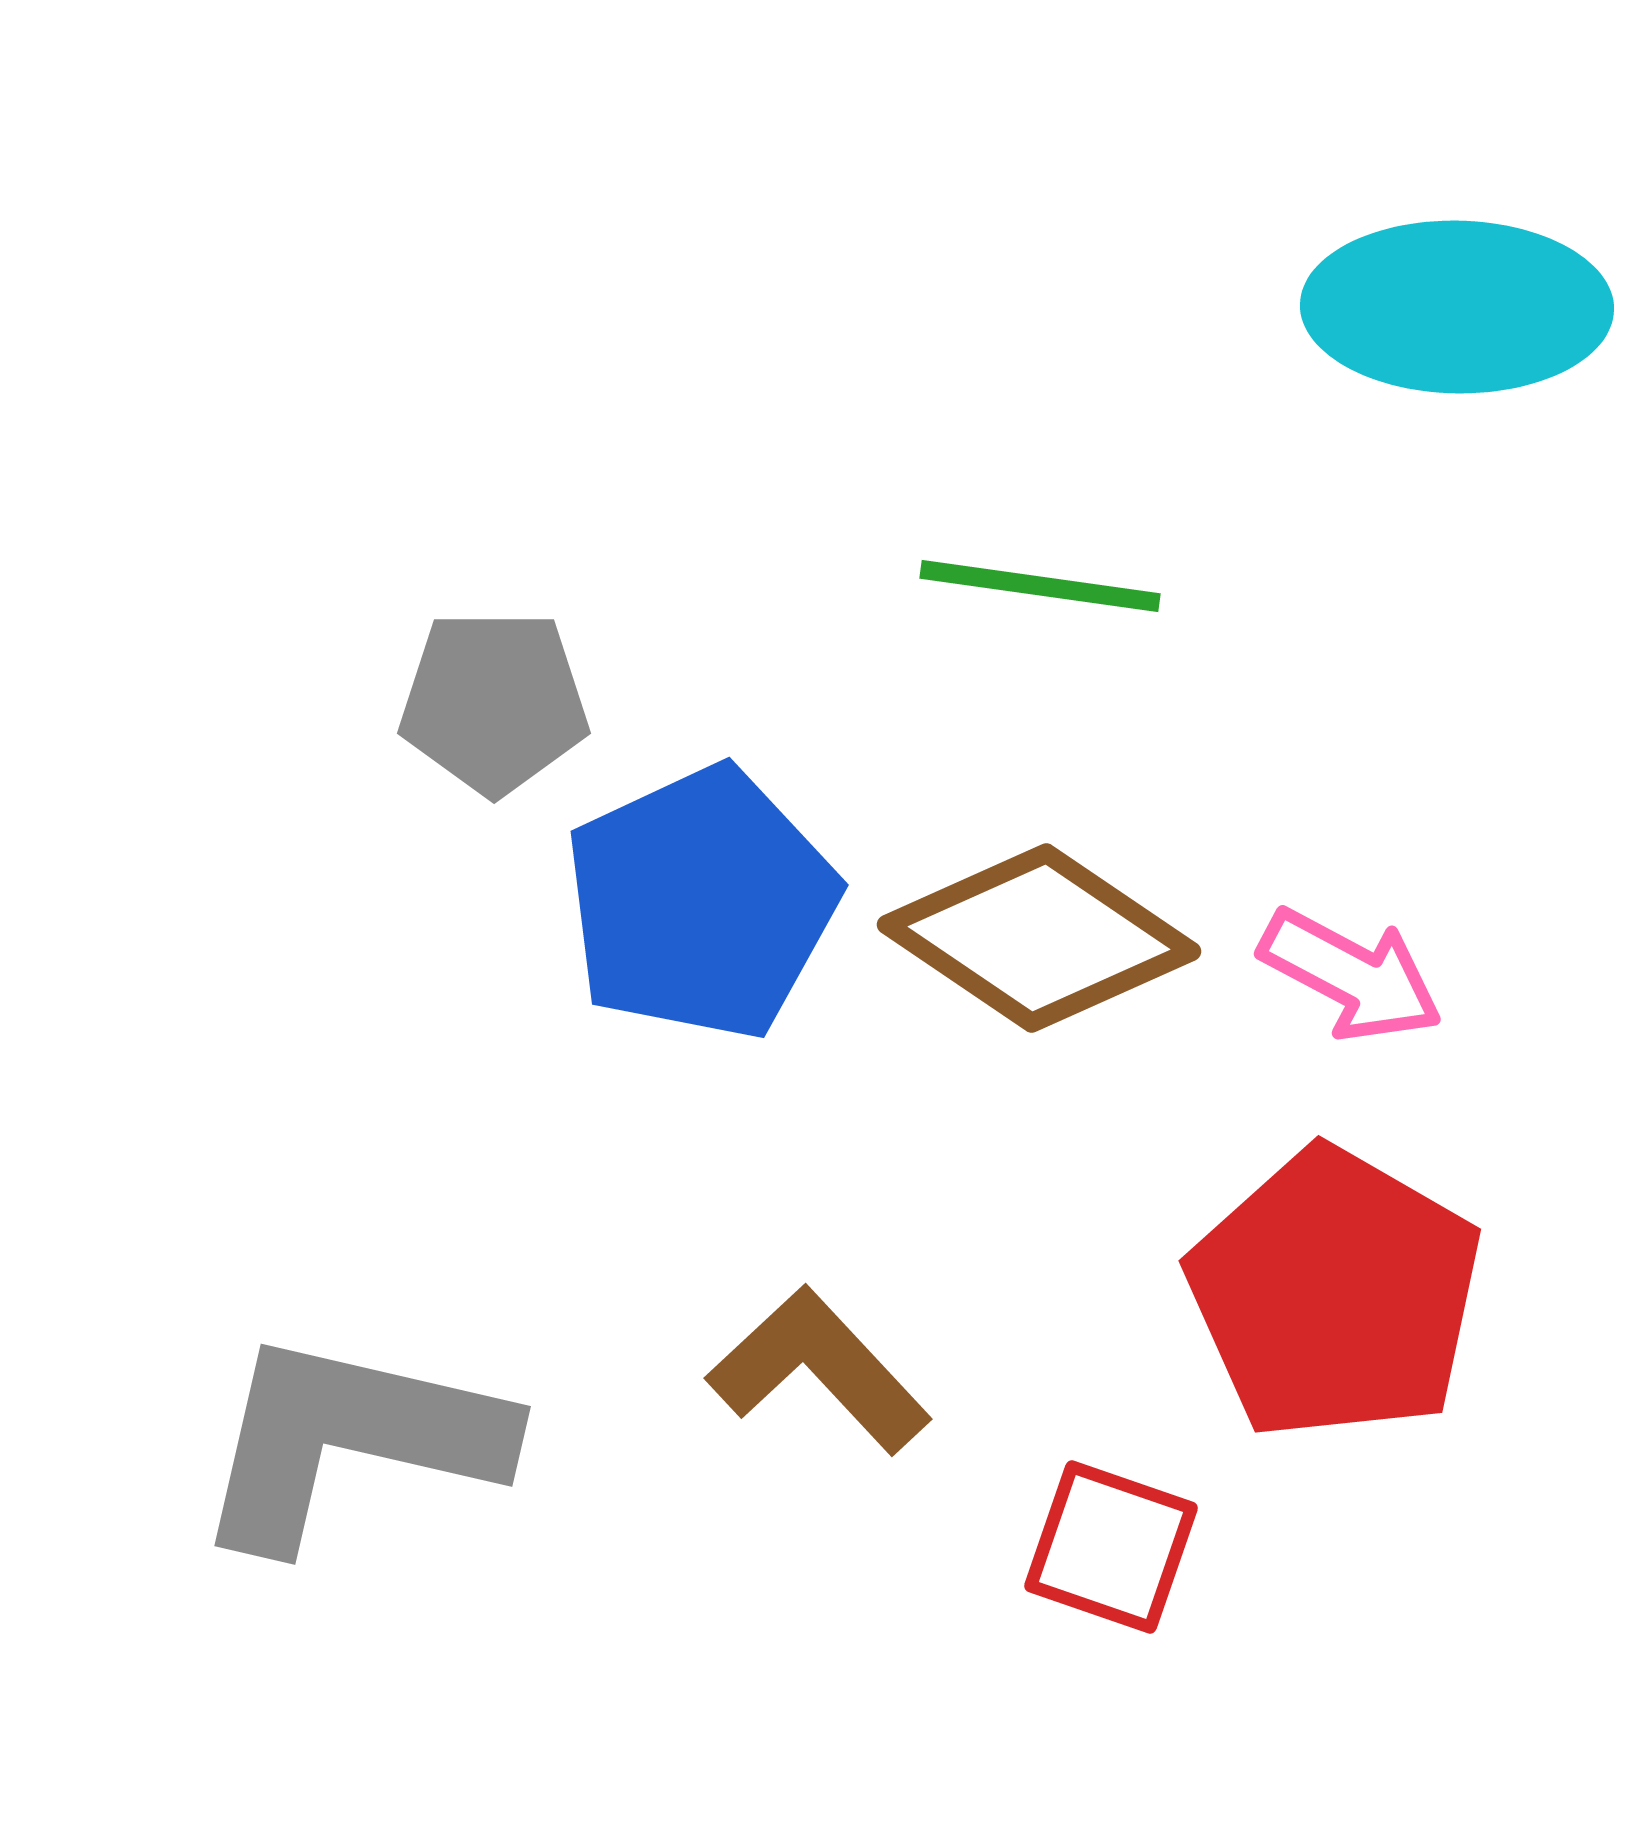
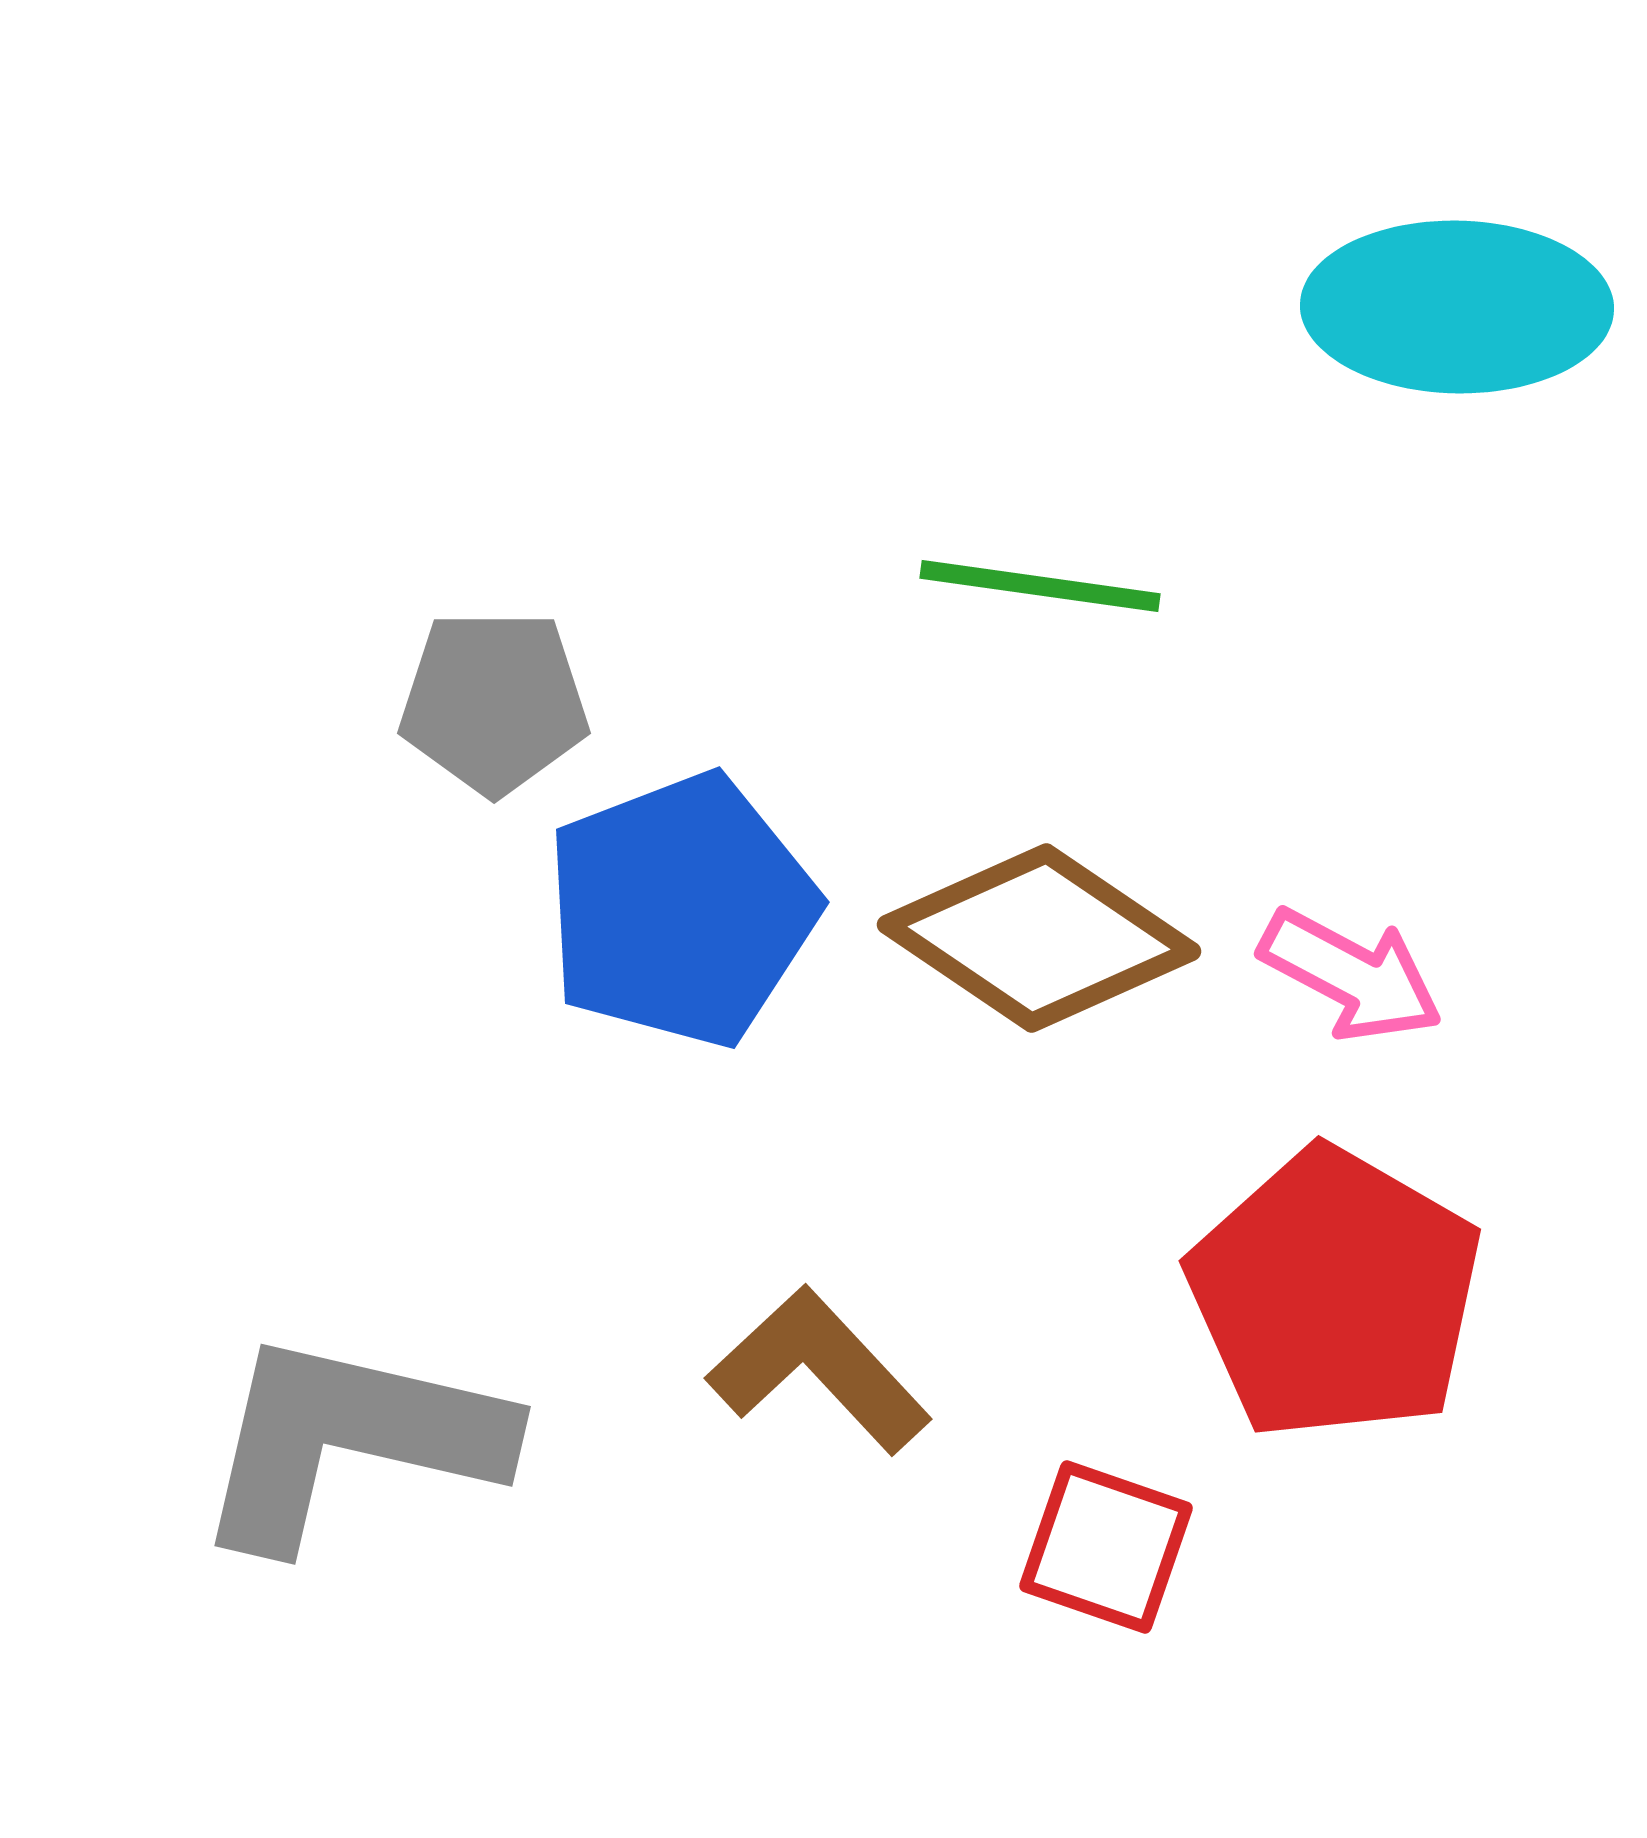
blue pentagon: moved 20 px left, 7 px down; rotated 4 degrees clockwise
red square: moved 5 px left
